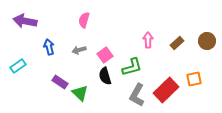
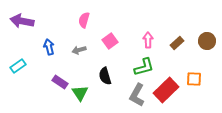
purple arrow: moved 3 px left
pink square: moved 5 px right, 14 px up
green L-shape: moved 12 px right
orange square: rotated 14 degrees clockwise
green triangle: rotated 12 degrees clockwise
